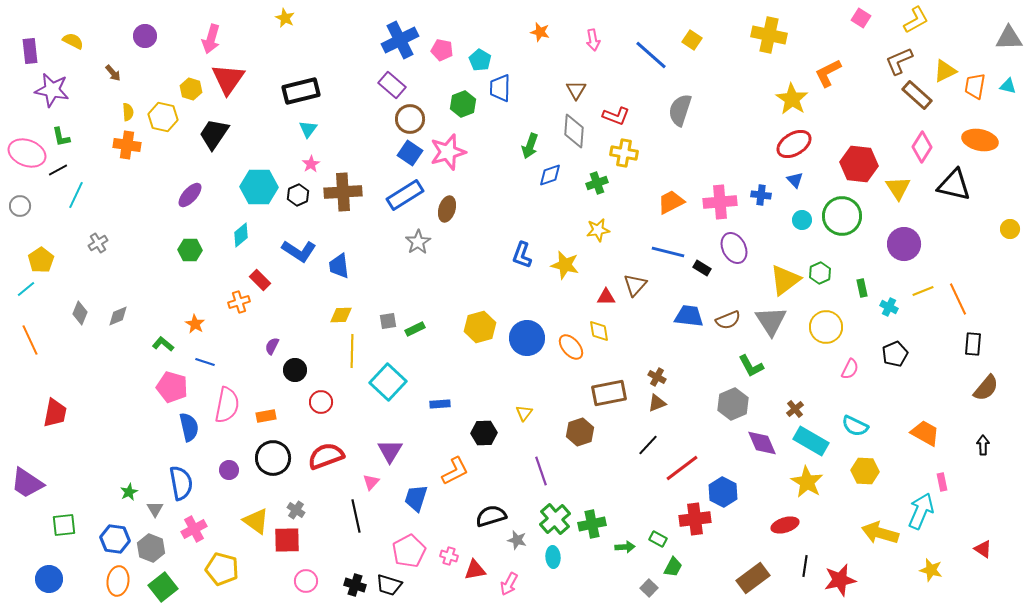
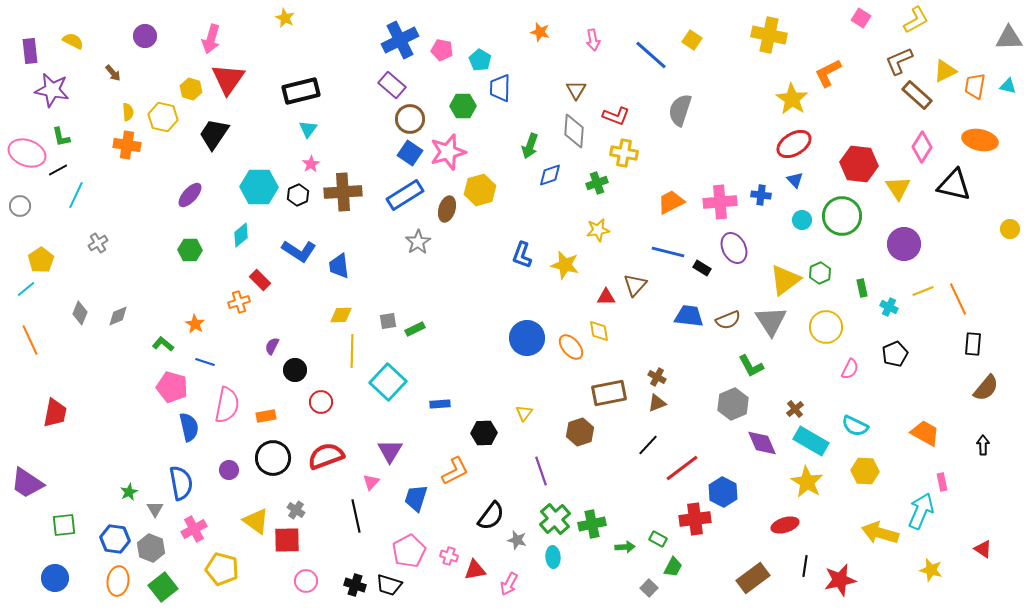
green hexagon at (463, 104): moved 2 px down; rotated 20 degrees clockwise
yellow hexagon at (480, 327): moved 137 px up
black semicircle at (491, 516): rotated 144 degrees clockwise
blue circle at (49, 579): moved 6 px right, 1 px up
